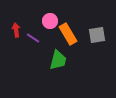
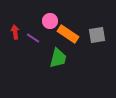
red arrow: moved 1 px left, 2 px down
orange rectangle: rotated 25 degrees counterclockwise
green trapezoid: moved 2 px up
